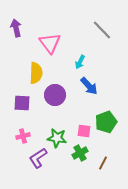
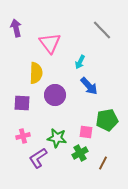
green pentagon: moved 1 px right, 2 px up; rotated 10 degrees clockwise
pink square: moved 2 px right, 1 px down
